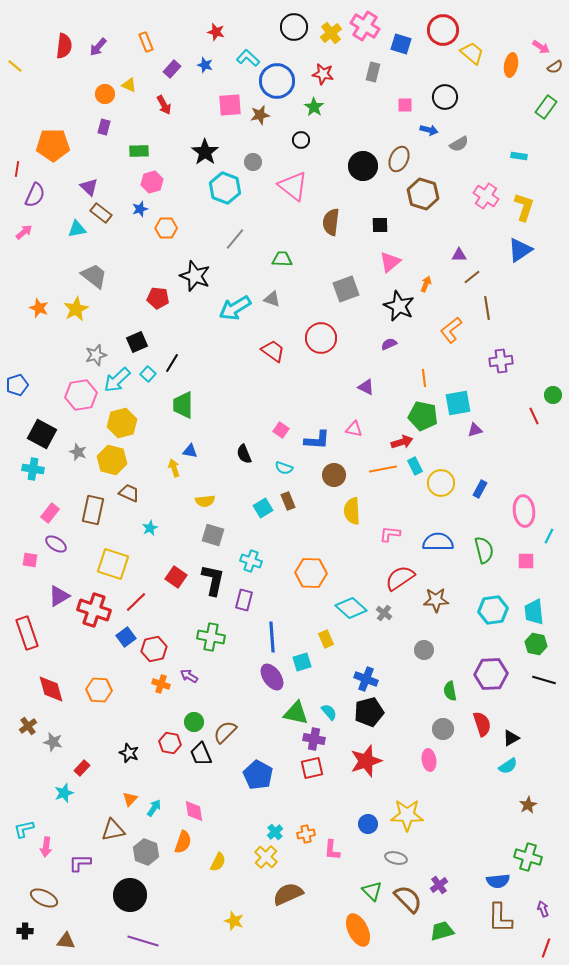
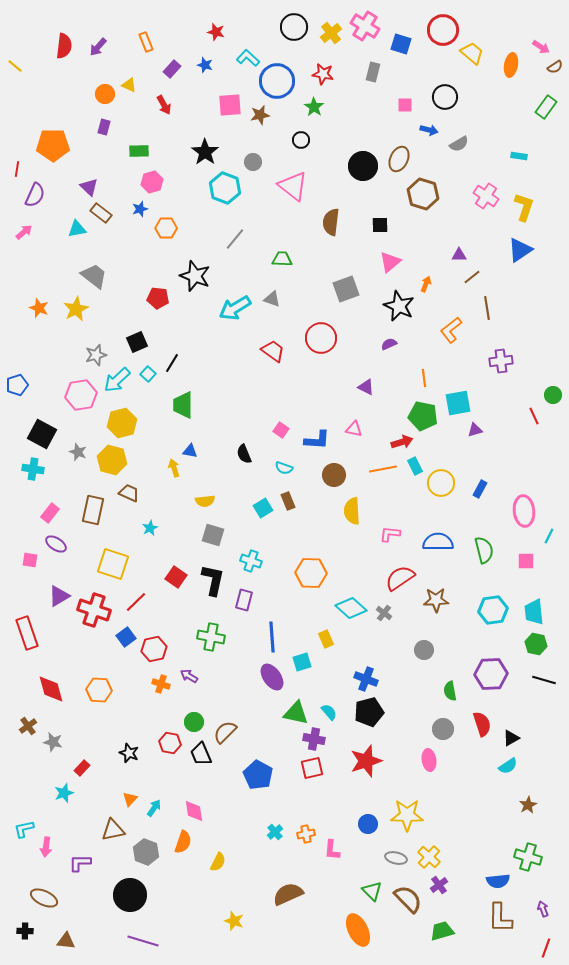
yellow cross at (266, 857): moved 163 px right
